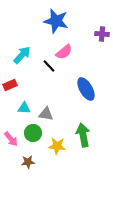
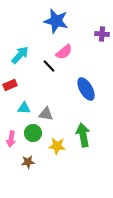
cyan arrow: moved 2 px left
pink arrow: rotated 49 degrees clockwise
